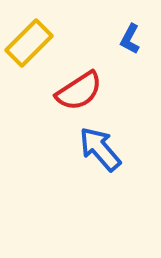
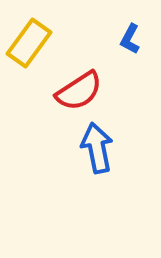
yellow rectangle: rotated 9 degrees counterclockwise
blue arrow: moved 3 px left, 1 px up; rotated 30 degrees clockwise
